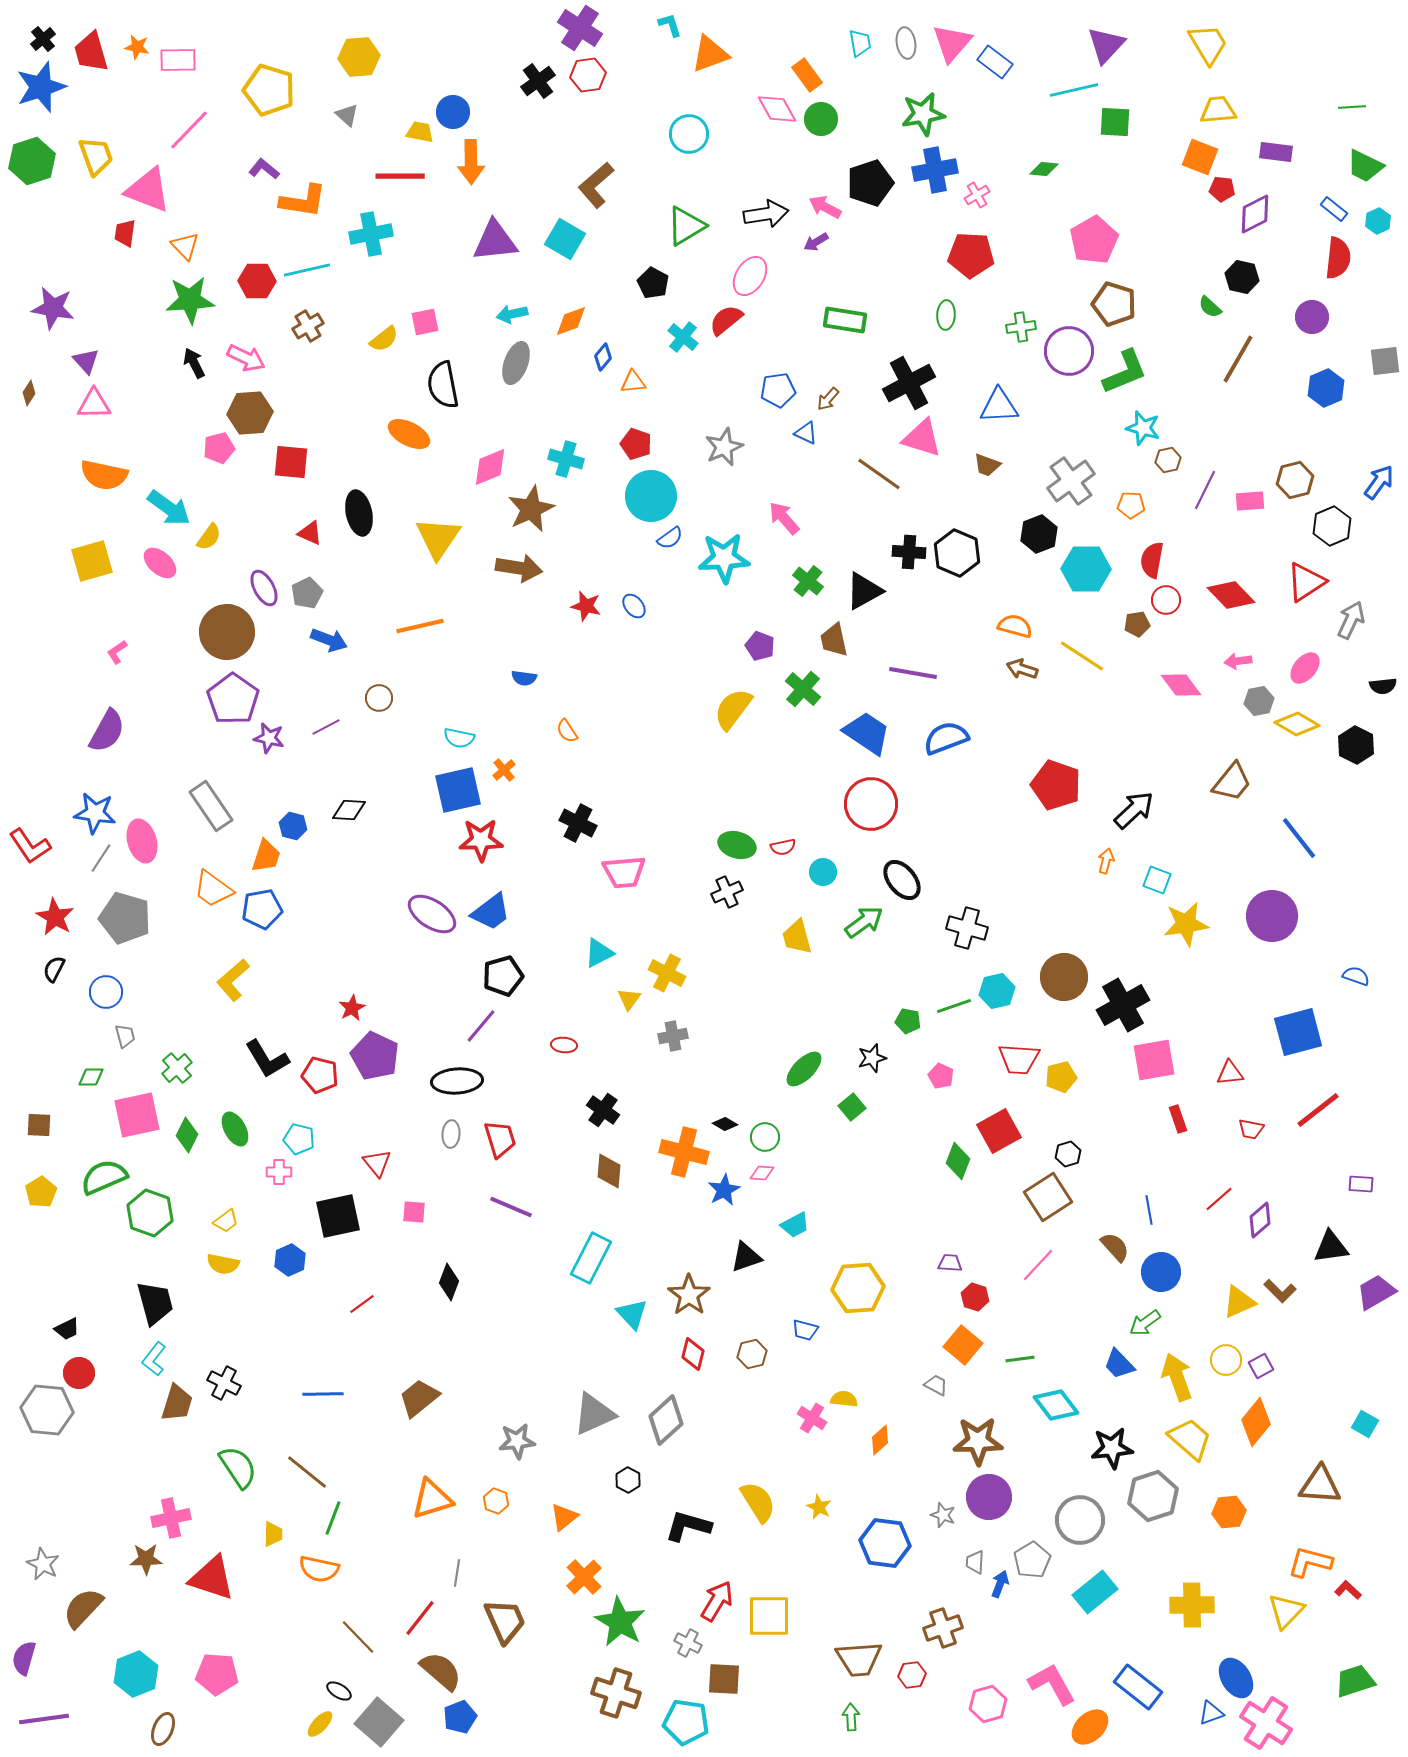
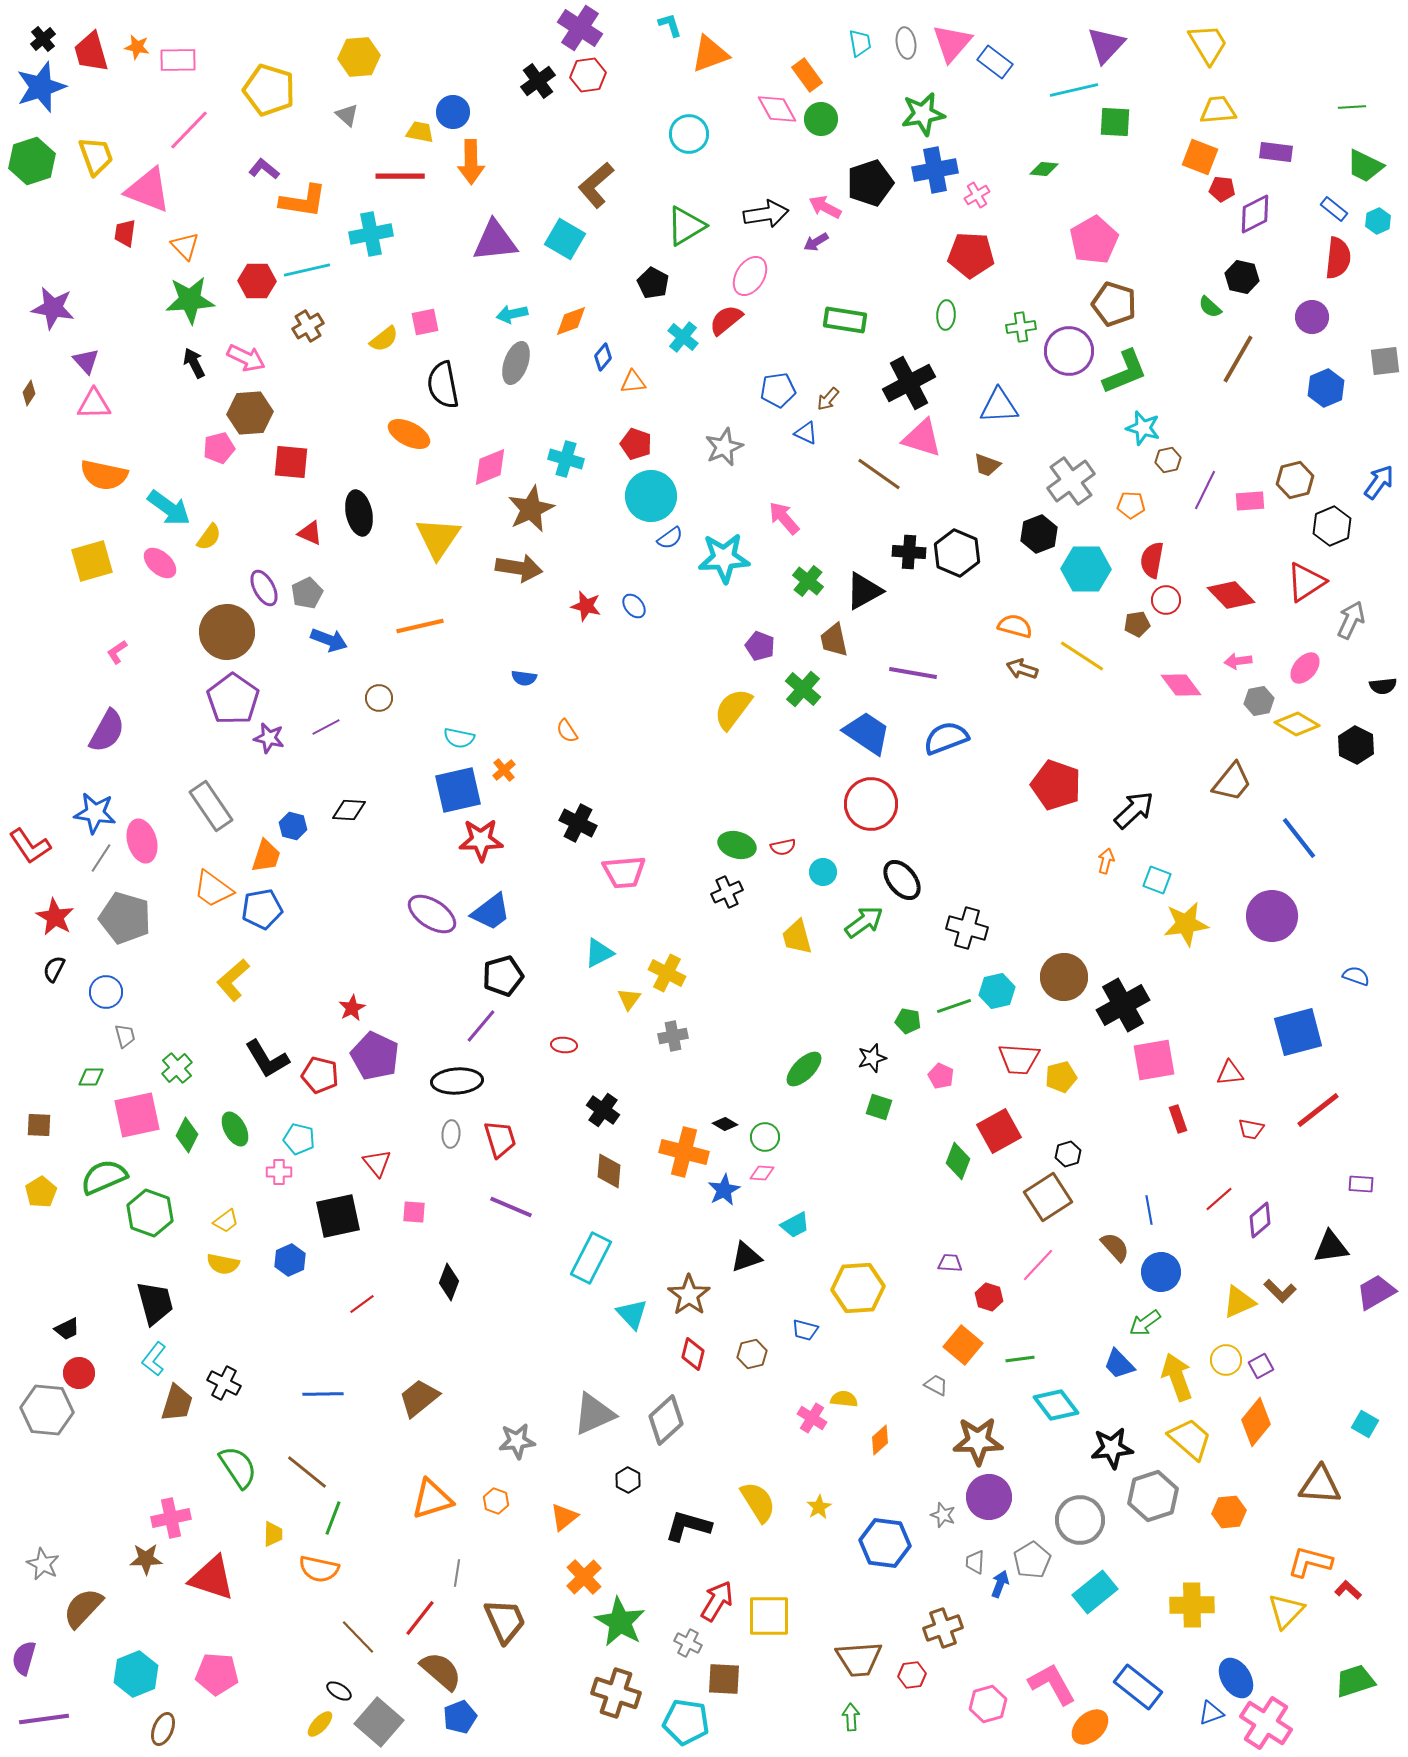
green square at (852, 1107): moved 27 px right; rotated 32 degrees counterclockwise
red hexagon at (975, 1297): moved 14 px right
yellow star at (819, 1507): rotated 15 degrees clockwise
